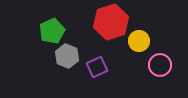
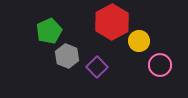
red hexagon: moved 1 px right; rotated 12 degrees counterclockwise
green pentagon: moved 3 px left
purple square: rotated 20 degrees counterclockwise
